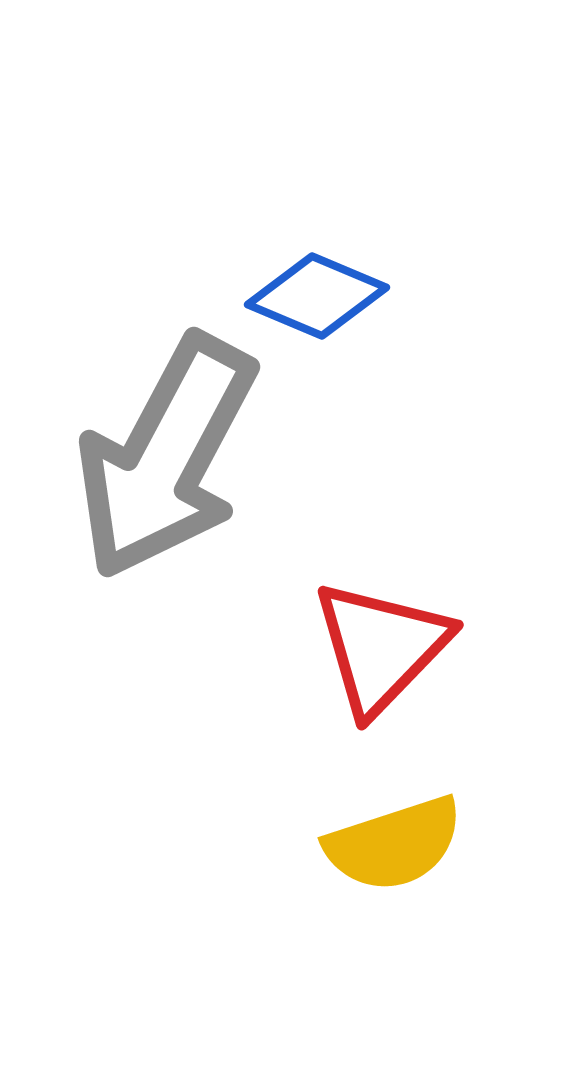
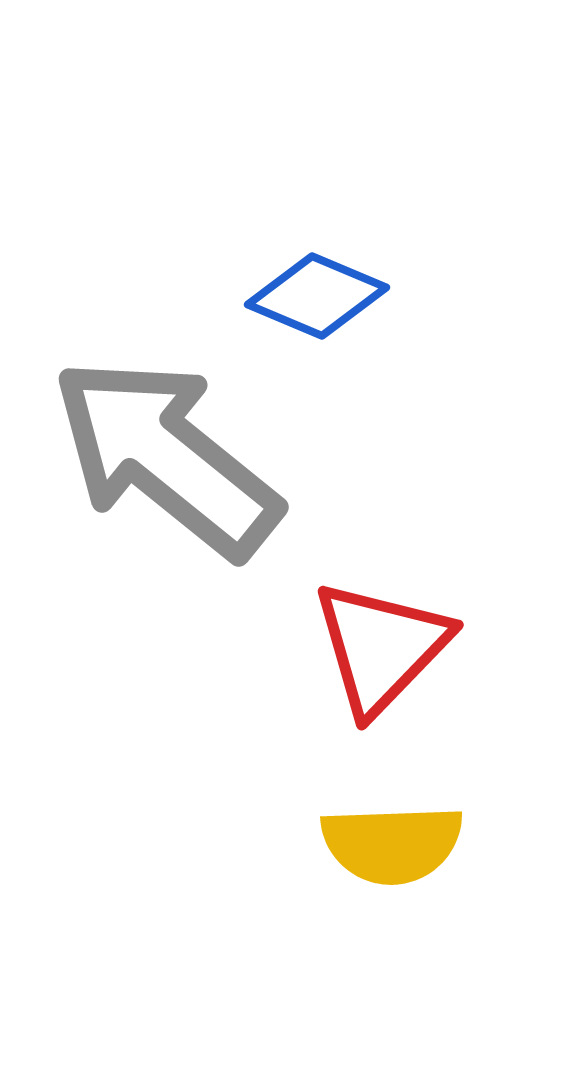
gray arrow: rotated 101 degrees clockwise
yellow semicircle: moved 2 px left; rotated 16 degrees clockwise
